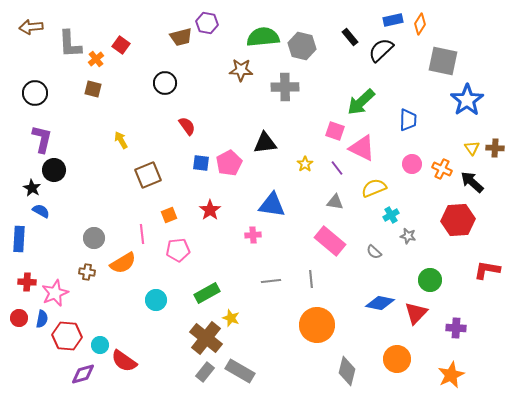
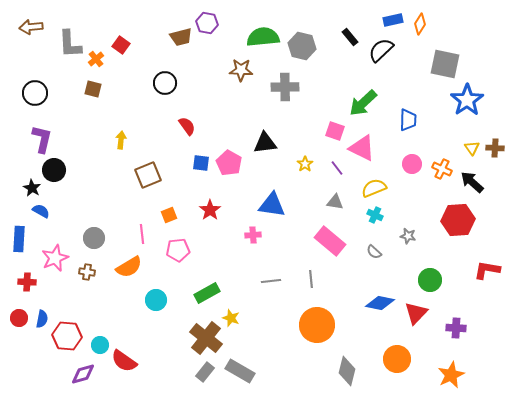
gray square at (443, 61): moved 2 px right, 3 px down
green arrow at (361, 102): moved 2 px right, 1 px down
yellow arrow at (121, 140): rotated 36 degrees clockwise
pink pentagon at (229, 163): rotated 15 degrees counterclockwise
cyan cross at (391, 215): moved 16 px left; rotated 35 degrees counterclockwise
orange semicircle at (123, 263): moved 6 px right, 4 px down
pink star at (55, 293): moved 35 px up
